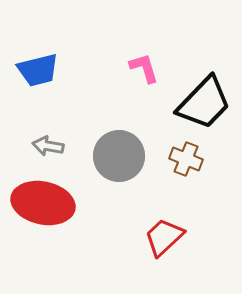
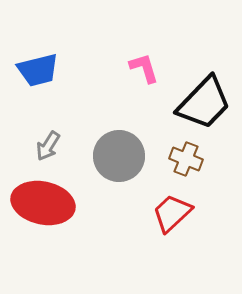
gray arrow: rotated 68 degrees counterclockwise
red trapezoid: moved 8 px right, 24 px up
